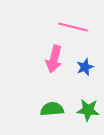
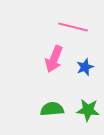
pink arrow: rotated 8 degrees clockwise
